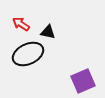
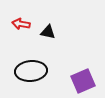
red arrow: rotated 24 degrees counterclockwise
black ellipse: moved 3 px right, 17 px down; rotated 20 degrees clockwise
